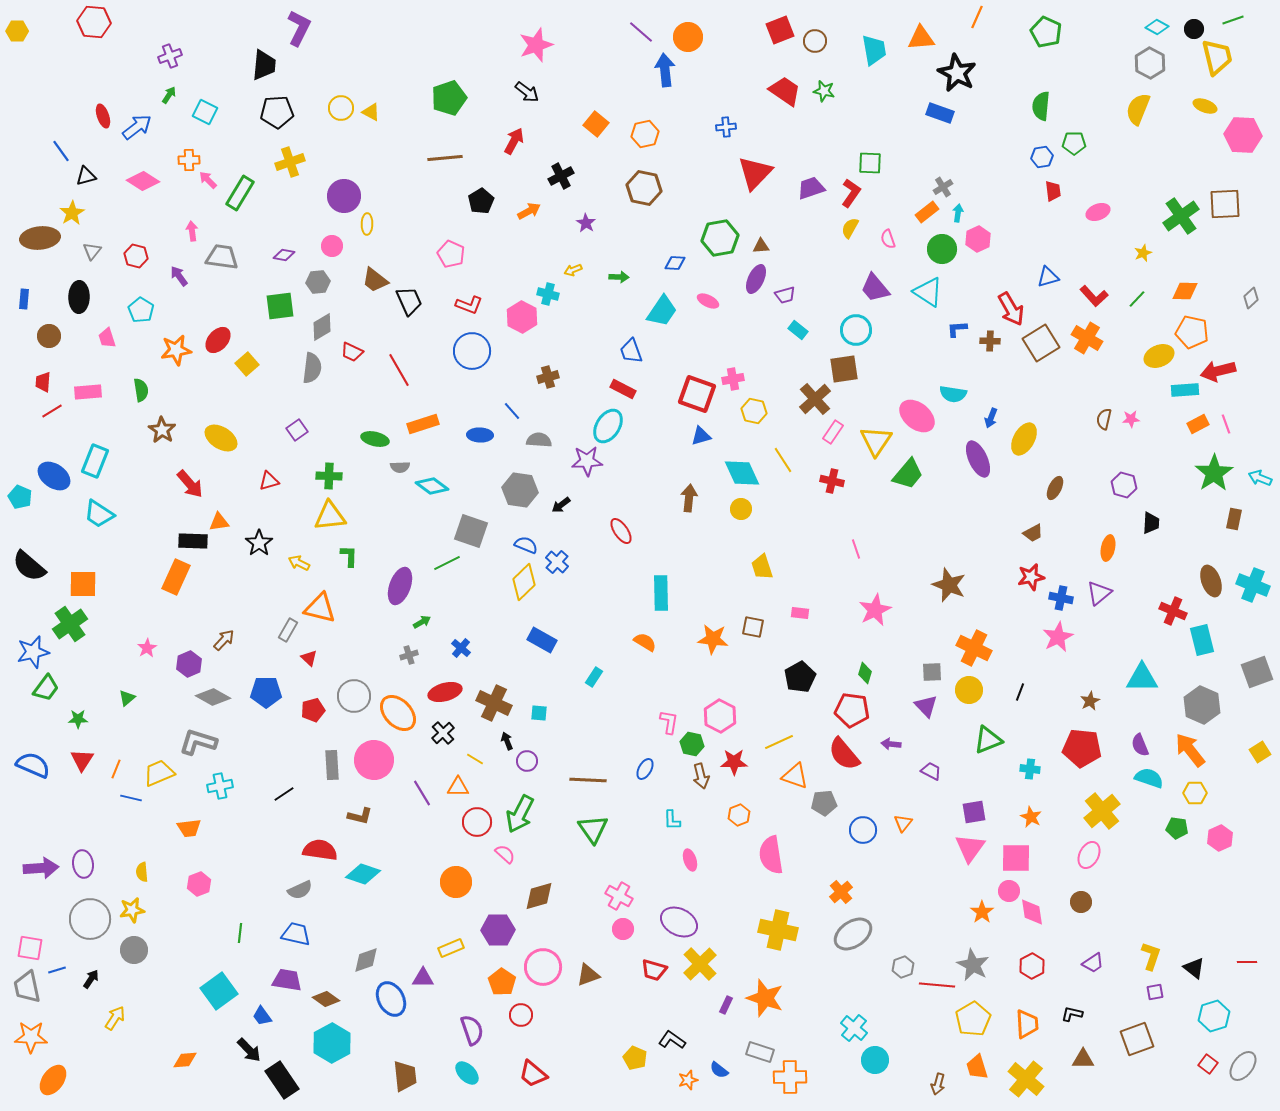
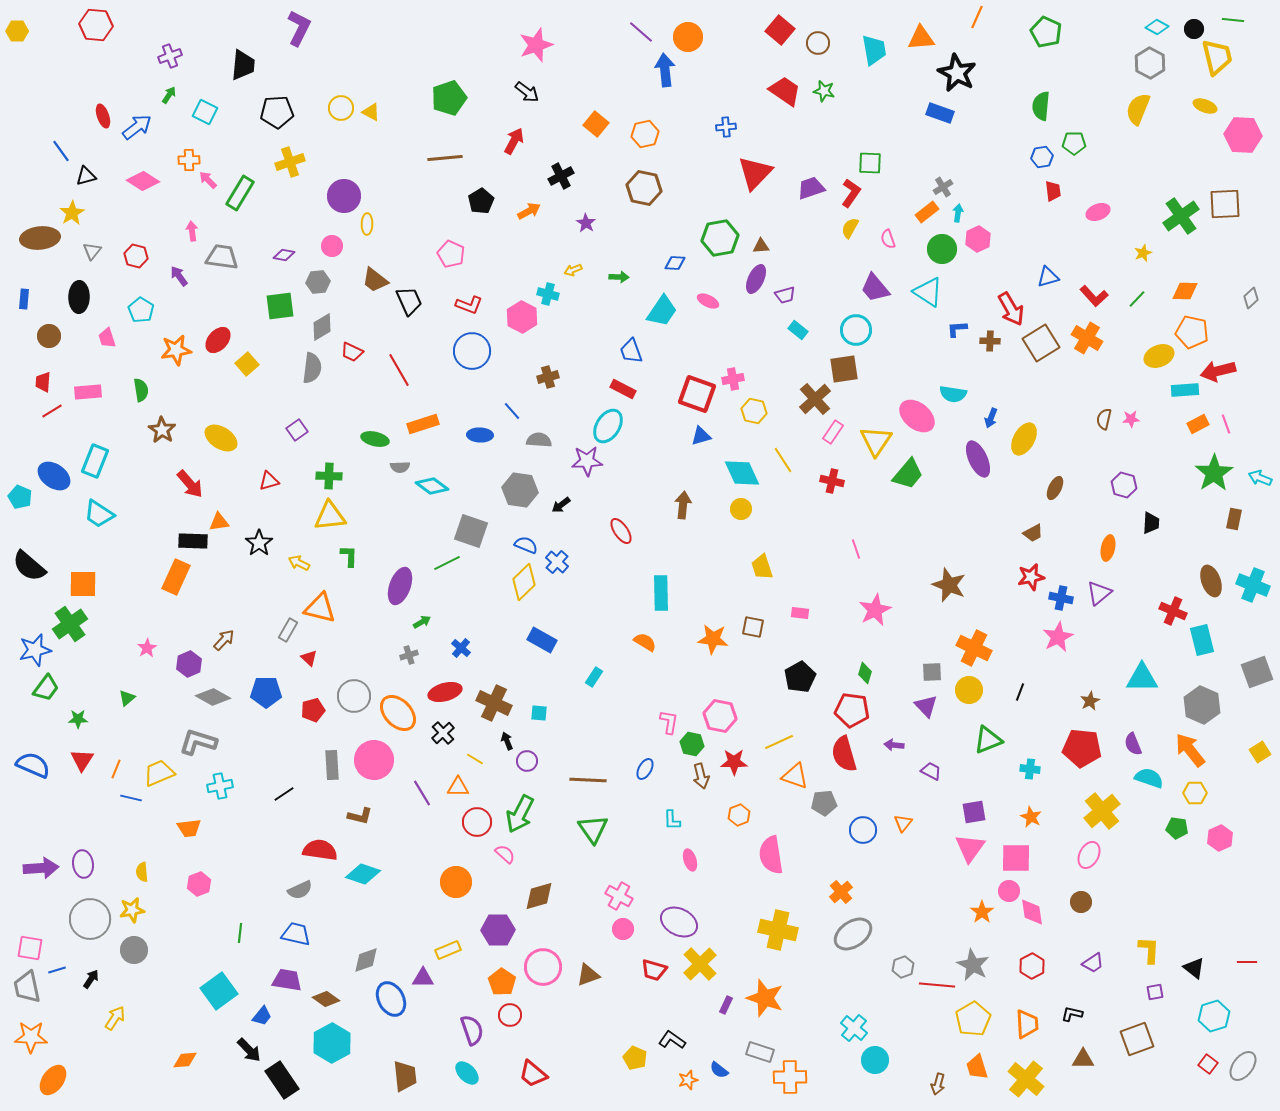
green line at (1233, 20): rotated 25 degrees clockwise
red hexagon at (94, 22): moved 2 px right, 3 px down
red square at (780, 30): rotated 28 degrees counterclockwise
brown circle at (815, 41): moved 3 px right, 2 px down
black trapezoid at (264, 65): moved 21 px left
brown arrow at (689, 498): moved 6 px left, 7 px down
blue star at (33, 652): moved 2 px right, 2 px up
pink hexagon at (720, 716): rotated 16 degrees counterclockwise
purple arrow at (891, 744): moved 3 px right, 1 px down
purple semicircle at (1140, 745): moved 7 px left, 1 px up
red semicircle at (844, 754): rotated 24 degrees clockwise
yellow rectangle at (451, 948): moved 3 px left, 2 px down
yellow L-shape at (1151, 956): moved 2 px left, 6 px up; rotated 16 degrees counterclockwise
red circle at (521, 1015): moved 11 px left
blue trapezoid at (262, 1016): rotated 105 degrees counterclockwise
